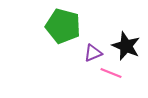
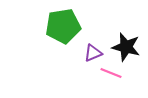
green pentagon: rotated 24 degrees counterclockwise
black star: moved 1 px down; rotated 8 degrees counterclockwise
